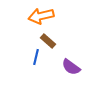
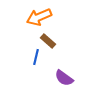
orange arrow: moved 2 px left, 1 px down; rotated 10 degrees counterclockwise
purple semicircle: moved 7 px left, 11 px down
